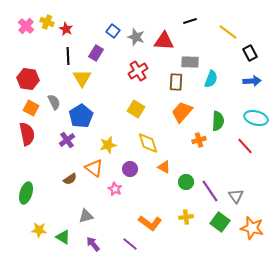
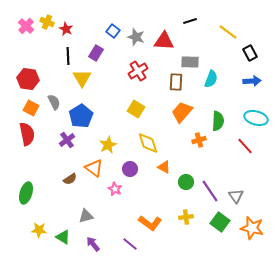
yellow star at (108, 145): rotated 12 degrees counterclockwise
